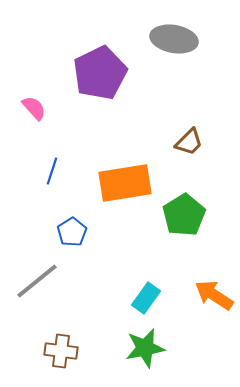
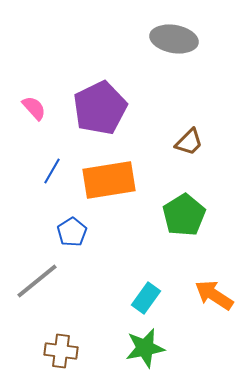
purple pentagon: moved 35 px down
blue line: rotated 12 degrees clockwise
orange rectangle: moved 16 px left, 3 px up
